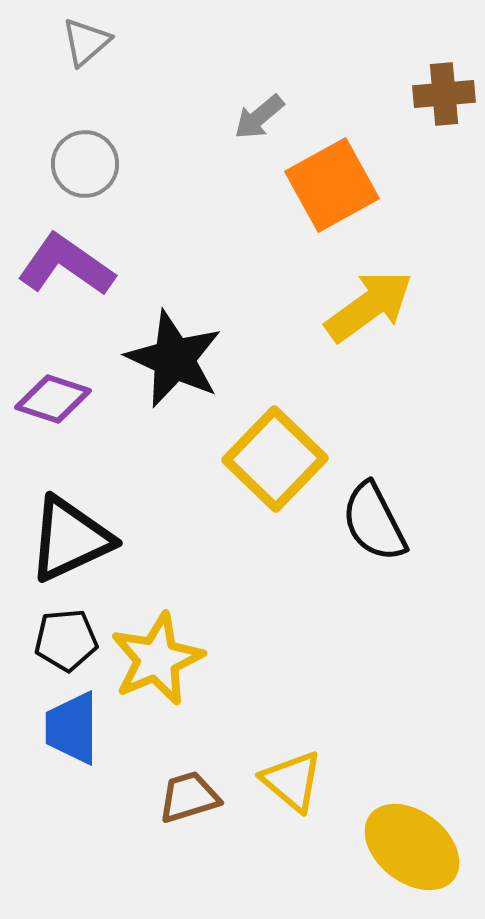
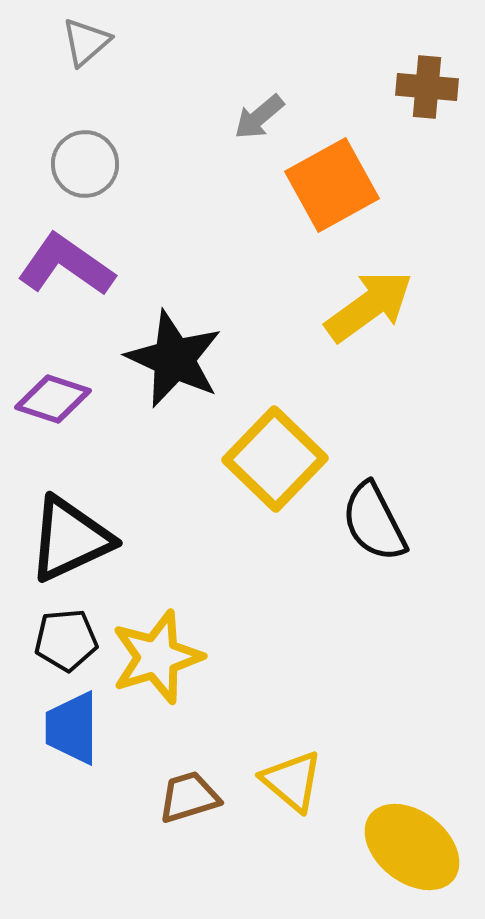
brown cross: moved 17 px left, 7 px up; rotated 10 degrees clockwise
yellow star: moved 2 px up; rotated 6 degrees clockwise
